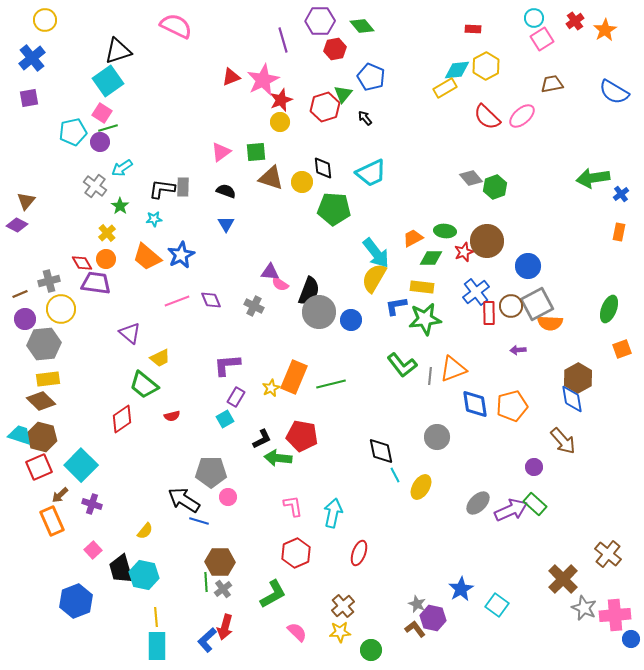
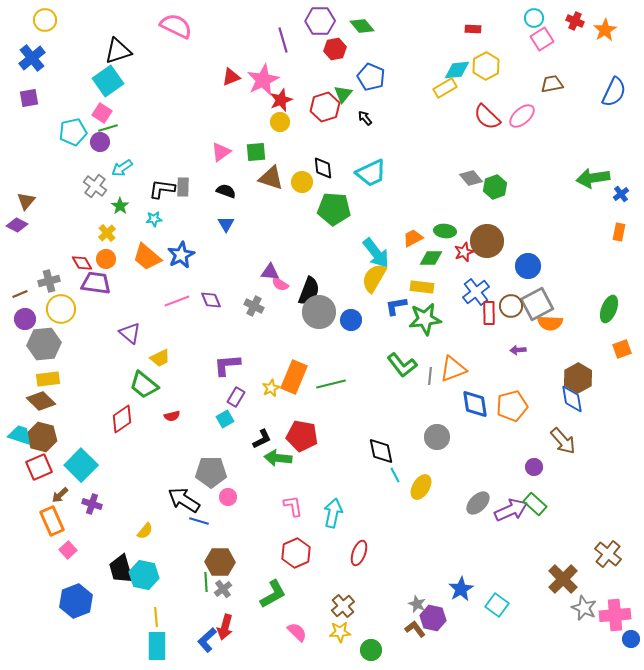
red cross at (575, 21): rotated 30 degrees counterclockwise
blue semicircle at (614, 92): rotated 96 degrees counterclockwise
pink square at (93, 550): moved 25 px left
